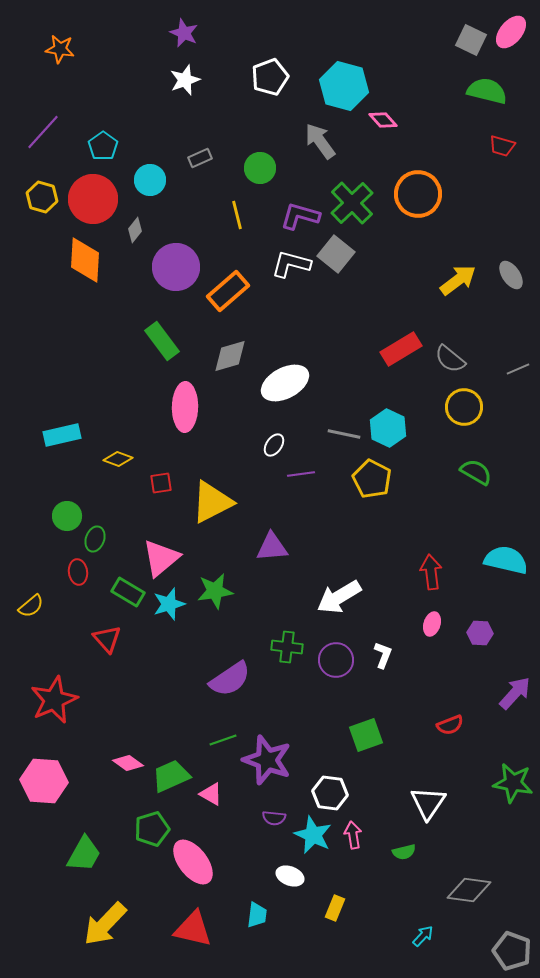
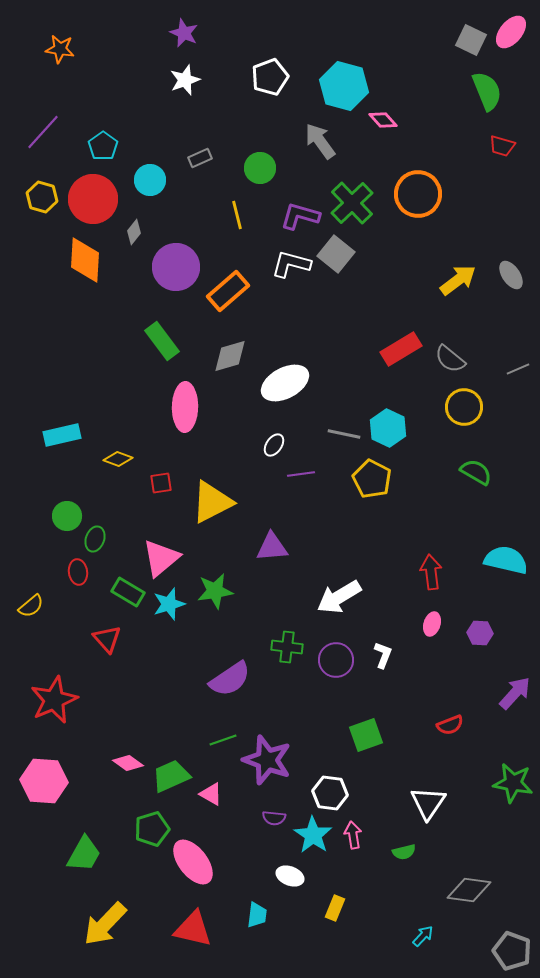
green semicircle at (487, 91): rotated 54 degrees clockwise
gray diamond at (135, 230): moved 1 px left, 2 px down
cyan star at (313, 835): rotated 9 degrees clockwise
